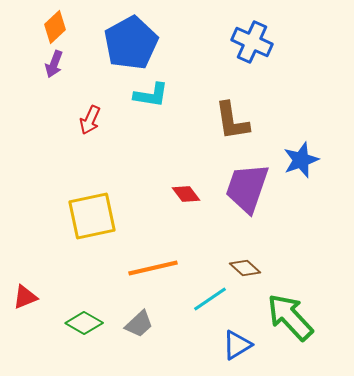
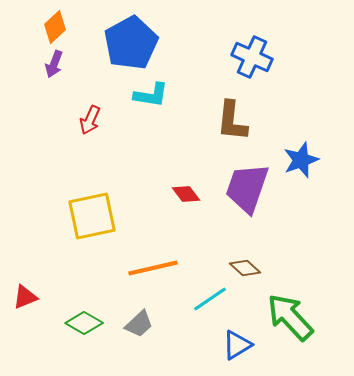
blue cross: moved 15 px down
brown L-shape: rotated 15 degrees clockwise
